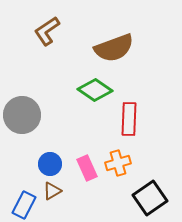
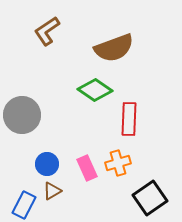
blue circle: moved 3 px left
